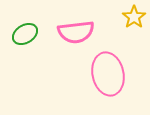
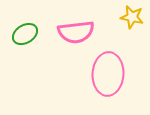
yellow star: moved 2 px left; rotated 25 degrees counterclockwise
pink ellipse: rotated 15 degrees clockwise
